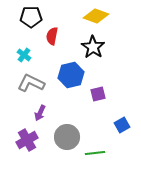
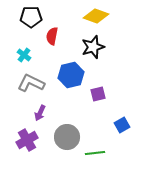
black star: rotated 20 degrees clockwise
